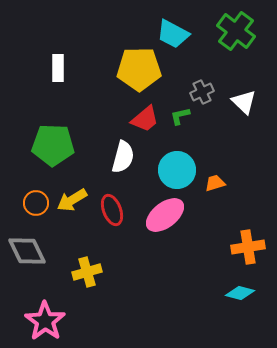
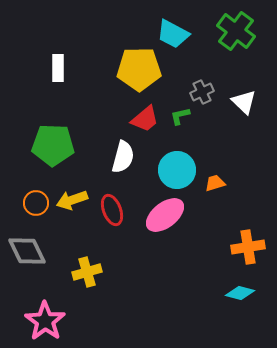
yellow arrow: rotated 12 degrees clockwise
